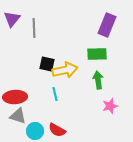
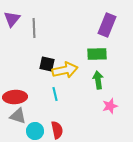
red semicircle: rotated 132 degrees counterclockwise
